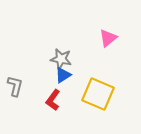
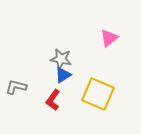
pink triangle: moved 1 px right
gray L-shape: moved 1 px right, 1 px down; rotated 90 degrees counterclockwise
